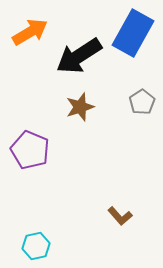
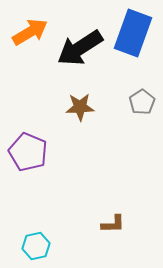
blue rectangle: rotated 9 degrees counterclockwise
black arrow: moved 1 px right, 8 px up
brown star: rotated 16 degrees clockwise
purple pentagon: moved 2 px left, 2 px down
brown L-shape: moved 7 px left, 8 px down; rotated 50 degrees counterclockwise
